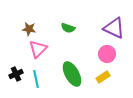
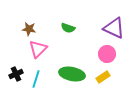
green ellipse: rotated 50 degrees counterclockwise
cyan line: rotated 30 degrees clockwise
